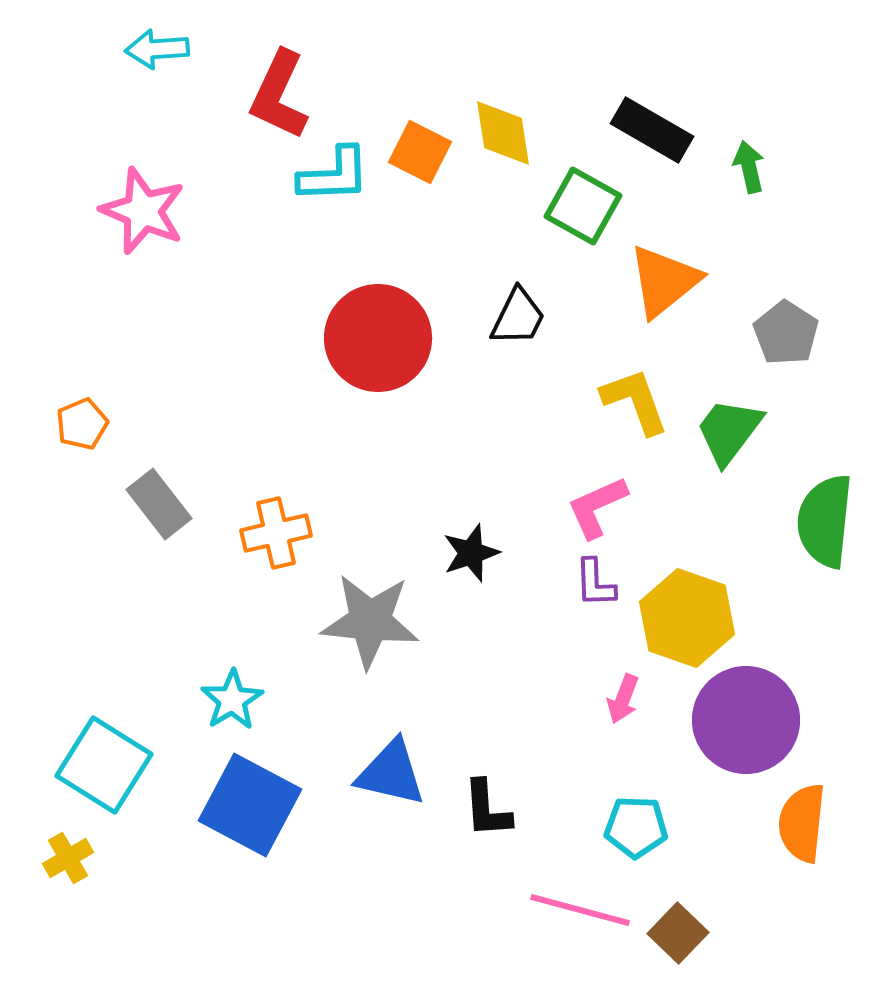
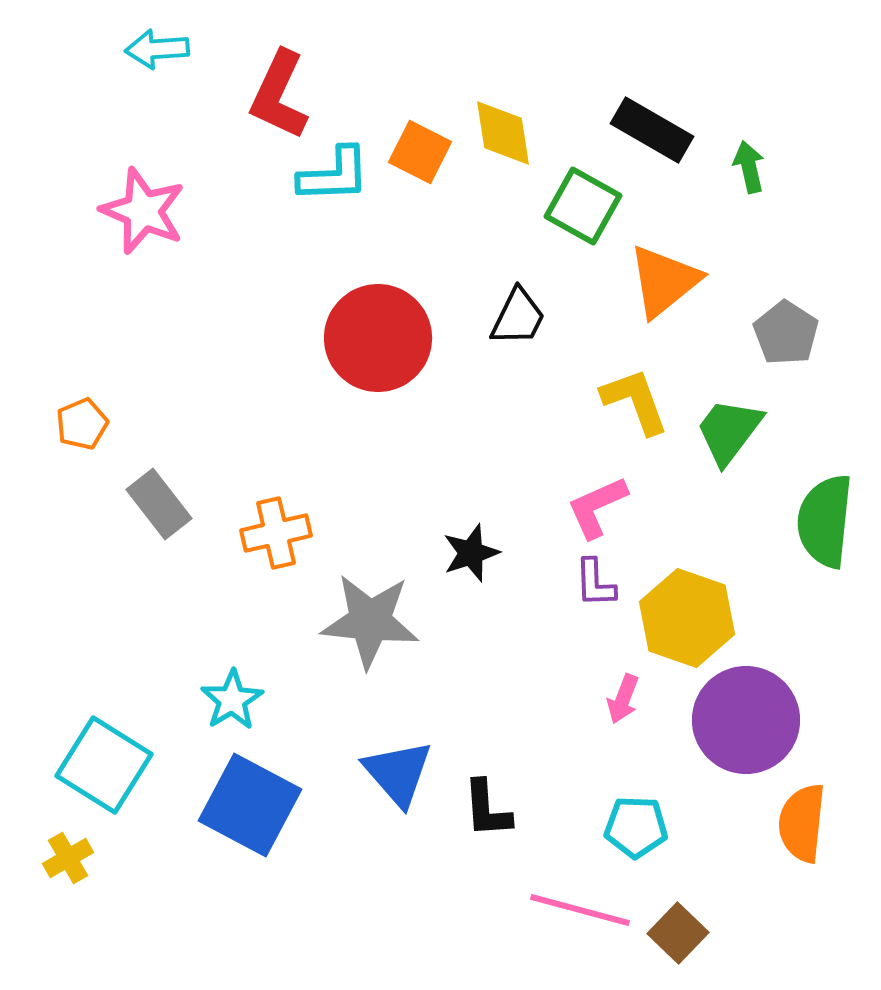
blue triangle: moved 7 px right; rotated 36 degrees clockwise
